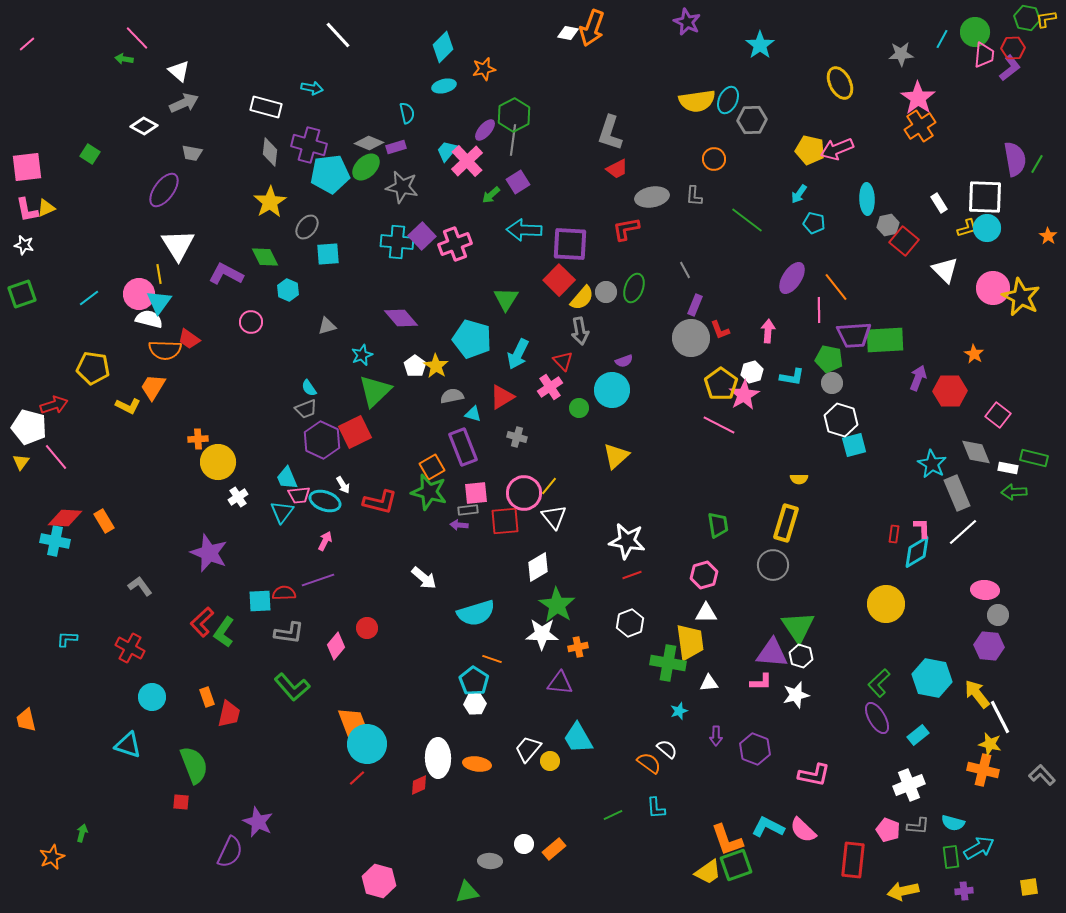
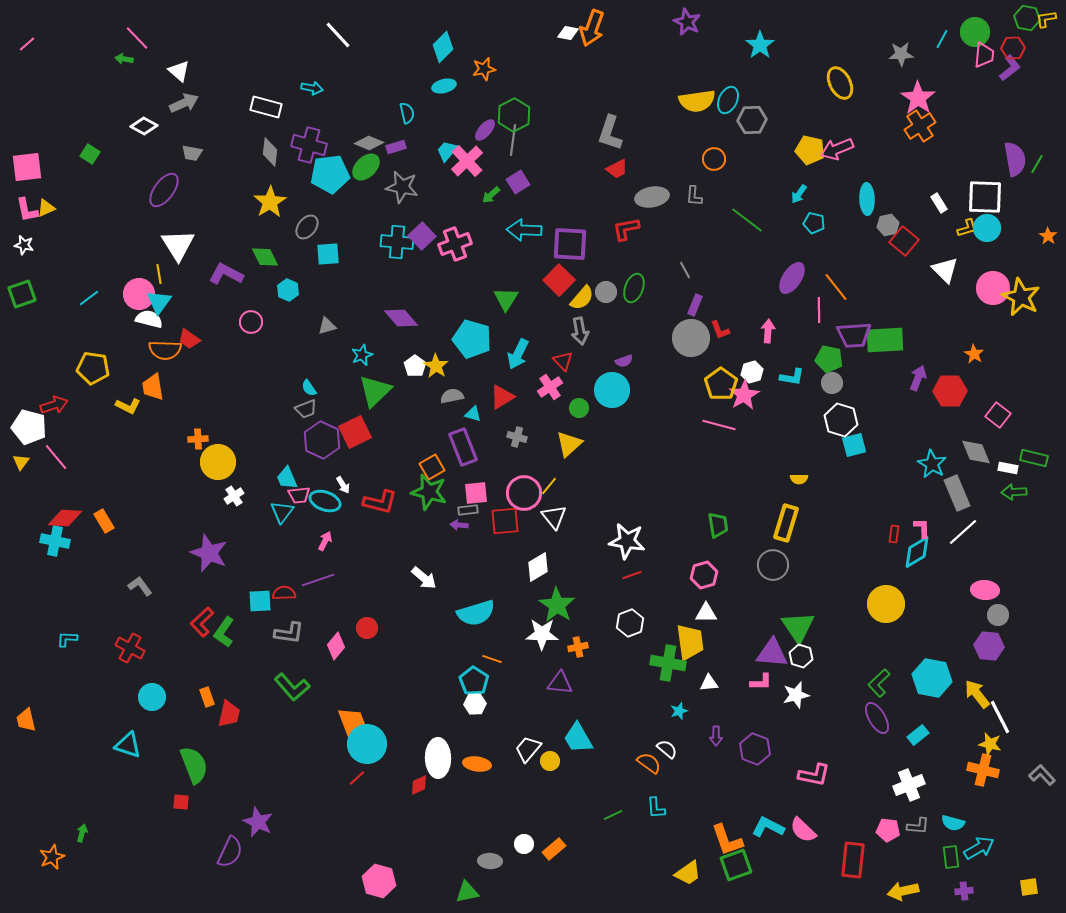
orange trapezoid at (153, 387): rotated 40 degrees counterclockwise
pink line at (719, 425): rotated 12 degrees counterclockwise
yellow triangle at (616, 456): moved 47 px left, 12 px up
white cross at (238, 497): moved 4 px left, 1 px up
pink pentagon at (888, 830): rotated 15 degrees counterclockwise
yellow trapezoid at (708, 872): moved 20 px left, 1 px down
